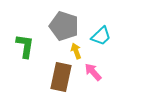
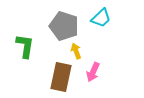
cyan trapezoid: moved 18 px up
pink arrow: rotated 114 degrees counterclockwise
